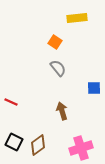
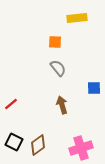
orange square: rotated 32 degrees counterclockwise
red line: moved 2 px down; rotated 64 degrees counterclockwise
brown arrow: moved 6 px up
